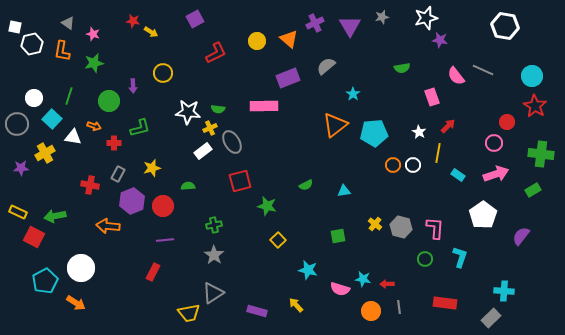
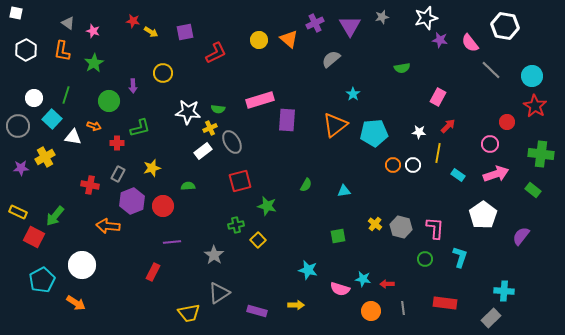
purple square at (195, 19): moved 10 px left, 13 px down; rotated 18 degrees clockwise
white square at (15, 27): moved 1 px right, 14 px up
pink star at (93, 34): moved 3 px up
yellow circle at (257, 41): moved 2 px right, 1 px up
white hexagon at (32, 44): moved 6 px left, 6 px down; rotated 15 degrees counterclockwise
green star at (94, 63): rotated 18 degrees counterclockwise
gray semicircle at (326, 66): moved 5 px right, 7 px up
gray line at (483, 70): moved 8 px right; rotated 20 degrees clockwise
pink semicircle at (456, 76): moved 14 px right, 33 px up
purple rectangle at (288, 78): moved 1 px left, 42 px down; rotated 65 degrees counterclockwise
green line at (69, 96): moved 3 px left, 1 px up
pink rectangle at (432, 97): moved 6 px right; rotated 48 degrees clockwise
pink rectangle at (264, 106): moved 4 px left, 6 px up; rotated 16 degrees counterclockwise
gray circle at (17, 124): moved 1 px right, 2 px down
white star at (419, 132): rotated 24 degrees counterclockwise
red cross at (114, 143): moved 3 px right
pink circle at (494, 143): moved 4 px left, 1 px down
yellow cross at (45, 153): moved 4 px down
green semicircle at (306, 185): rotated 32 degrees counterclockwise
green rectangle at (533, 190): rotated 70 degrees clockwise
green arrow at (55, 216): rotated 40 degrees counterclockwise
green cross at (214, 225): moved 22 px right
purple line at (165, 240): moved 7 px right, 2 px down
yellow square at (278, 240): moved 20 px left
white circle at (81, 268): moved 1 px right, 3 px up
cyan pentagon at (45, 281): moved 3 px left, 1 px up
gray triangle at (213, 293): moved 6 px right
yellow arrow at (296, 305): rotated 133 degrees clockwise
gray line at (399, 307): moved 4 px right, 1 px down
